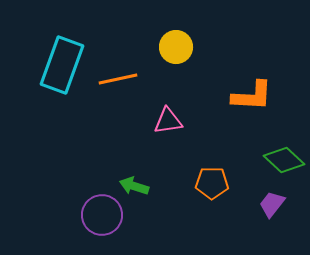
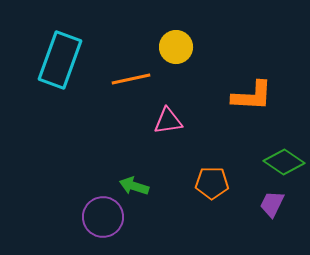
cyan rectangle: moved 2 px left, 5 px up
orange line: moved 13 px right
green diamond: moved 2 px down; rotated 9 degrees counterclockwise
purple trapezoid: rotated 12 degrees counterclockwise
purple circle: moved 1 px right, 2 px down
